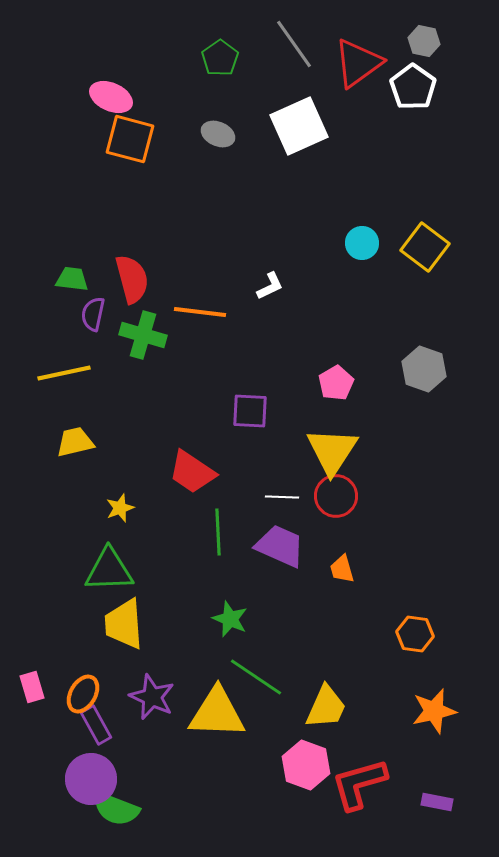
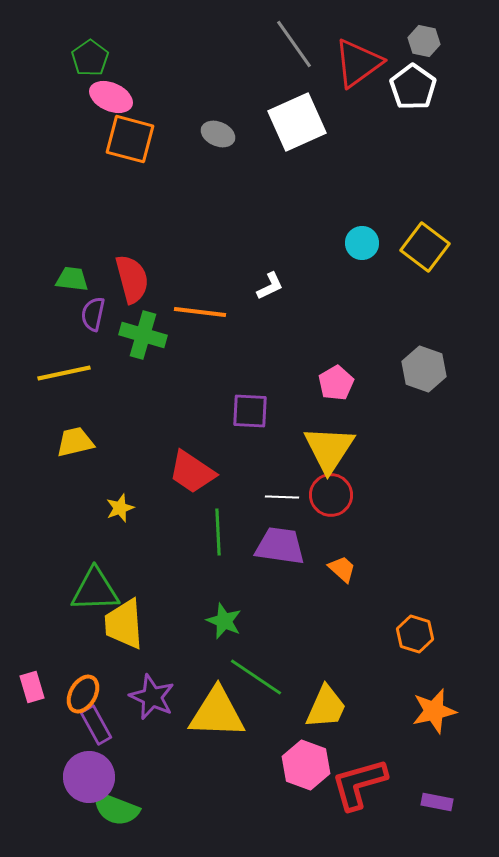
green pentagon at (220, 58): moved 130 px left
white square at (299, 126): moved 2 px left, 4 px up
yellow triangle at (332, 451): moved 3 px left, 2 px up
red circle at (336, 496): moved 5 px left, 1 px up
purple trapezoid at (280, 546): rotated 16 degrees counterclockwise
orange trapezoid at (342, 569): rotated 148 degrees clockwise
green triangle at (109, 570): moved 14 px left, 20 px down
green star at (230, 619): moved 6 px left, 2 px down
orange hexagon at (415, 634): rotated 9 degrees clockwise
purple circle at (91, 779): moved 2 px left, 2 px up
